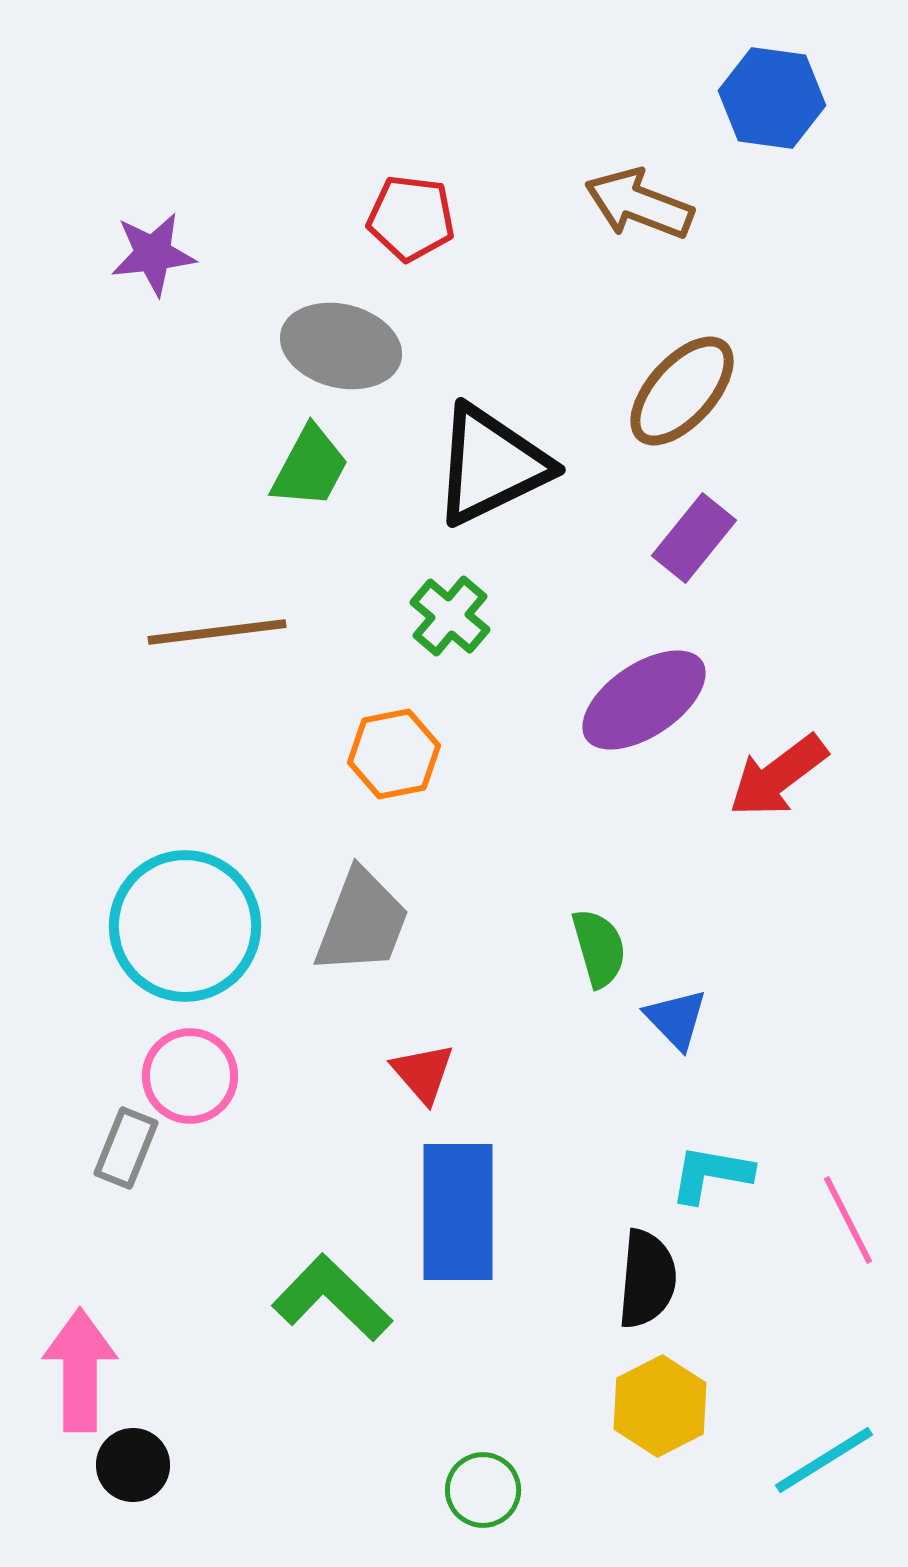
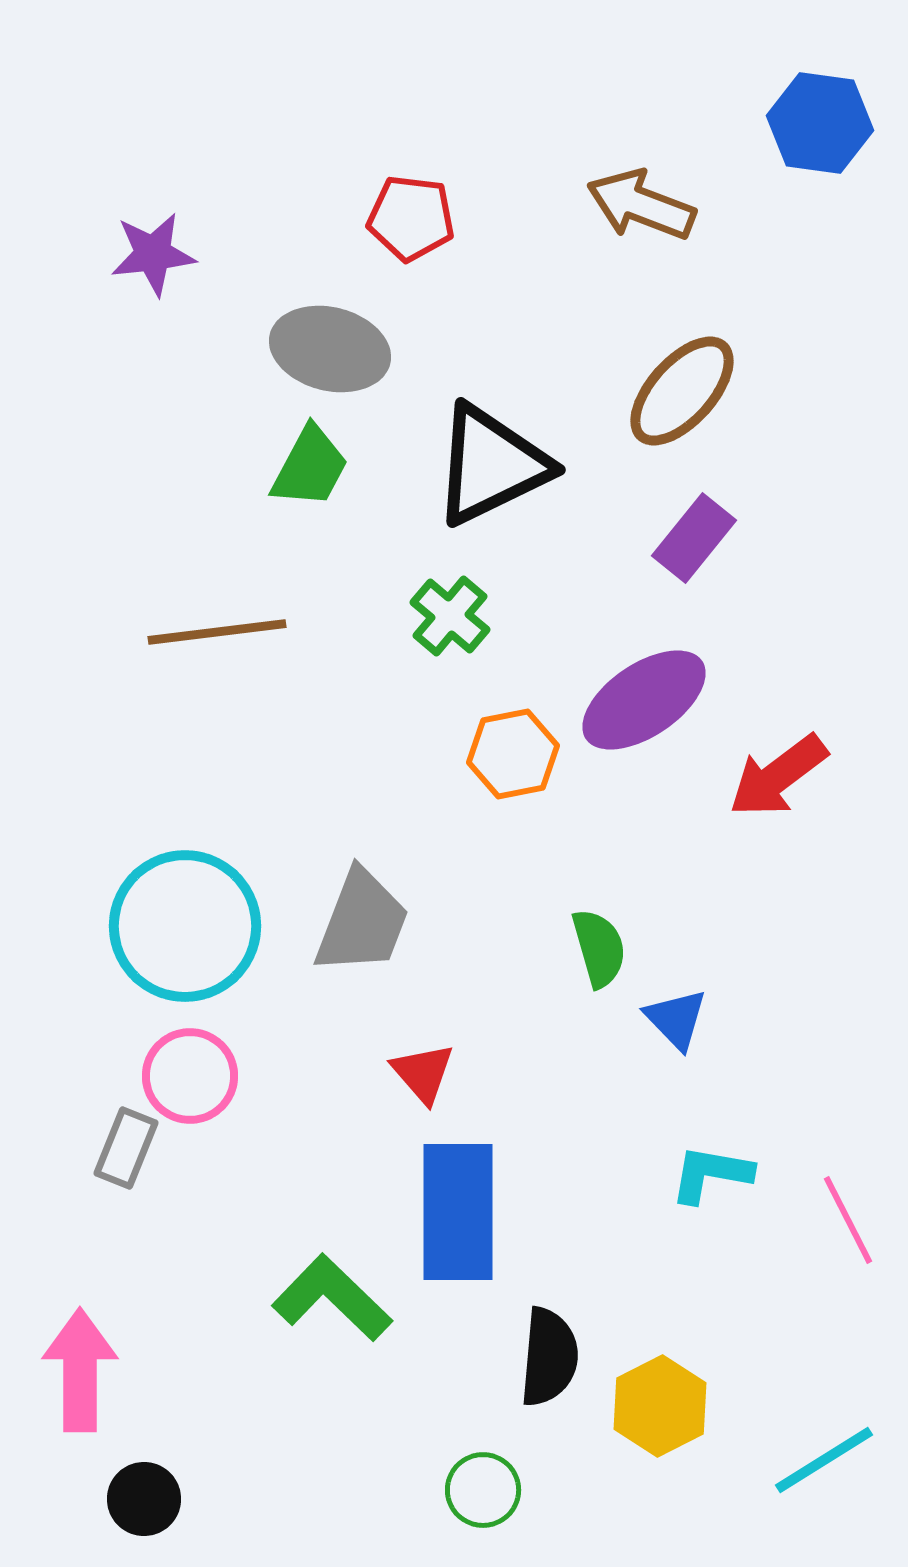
blue hexagon: moved 48 px right, 25 px down
brown arrow: moved 2 px right, 1 px down
gray ellipse: moved 11 px left, 3 px down
orange hexagon: moved 119 px right
black semicircle: moved 98 px left, 78 px down
black circle: moved 11 px right, 34 px down
